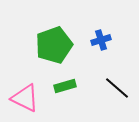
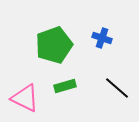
blue cross: moved 1 px right, 2 px up; rotated 36 degrees clockwise
